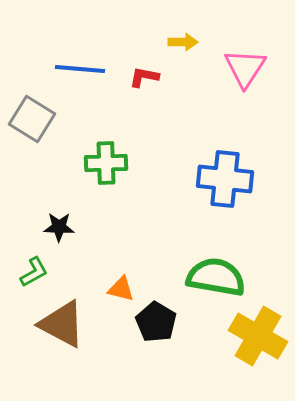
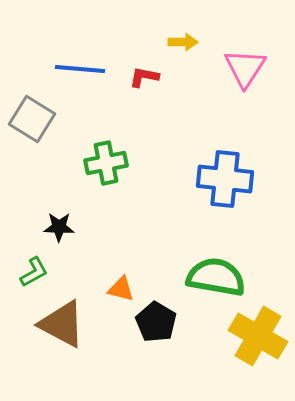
green cross: rotated 9 degrees counterclockwise
